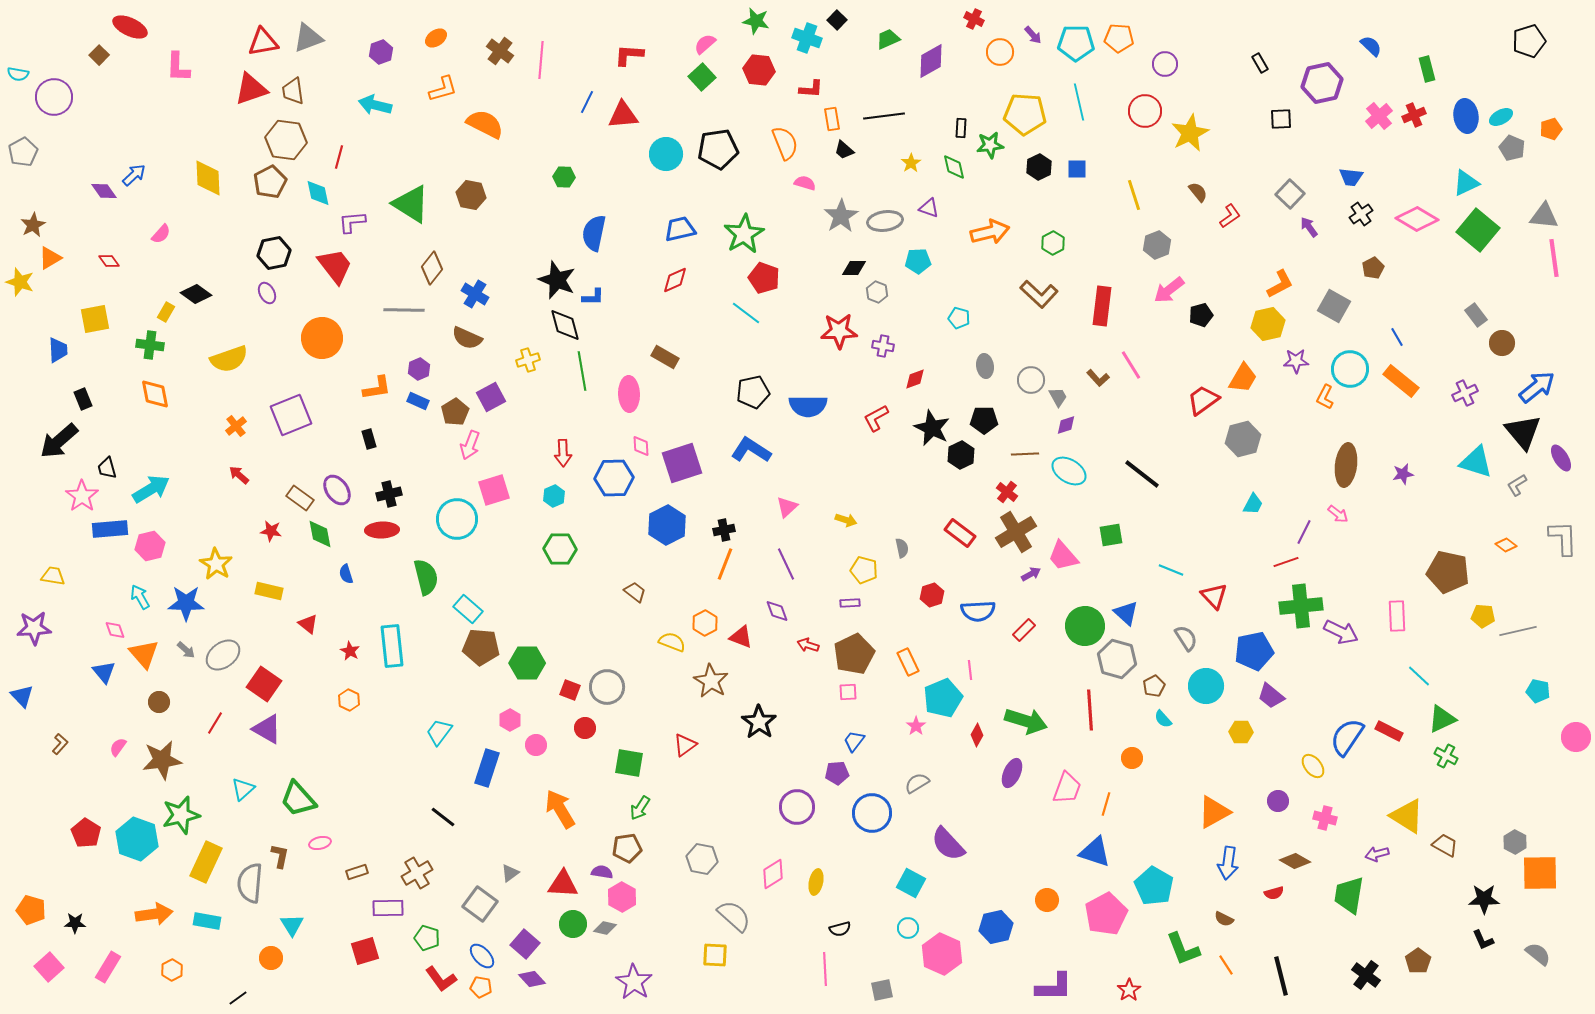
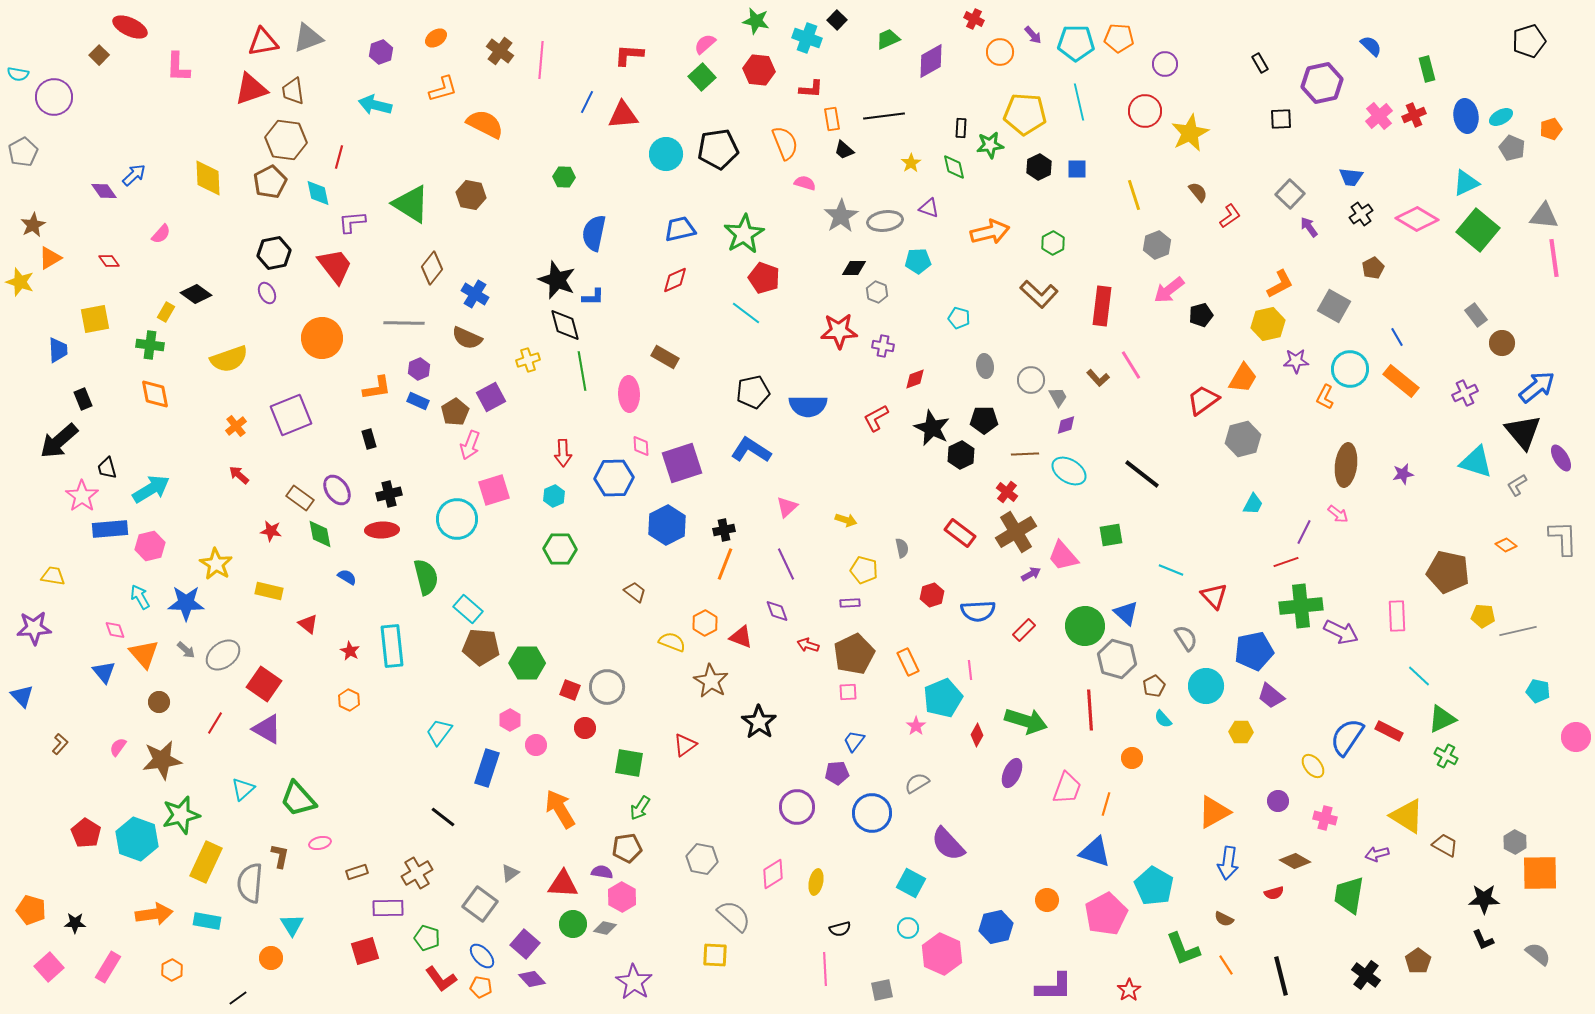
gray line at (404, 310): moved 13 px down
blue semicircle at (346, 574): moved 1 px right, 3 px down; rotated 138 degrees clockwise
